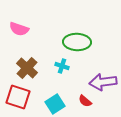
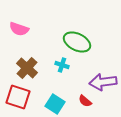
green ellipse: rotated 24 degrees clockwise
cyan cross: moved 1 px up
cyan square: rotated 24 degrees counterclockwise
